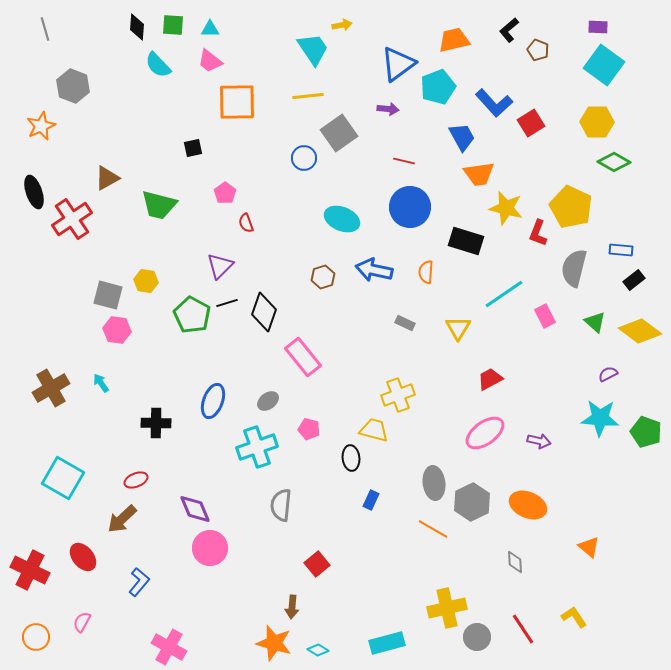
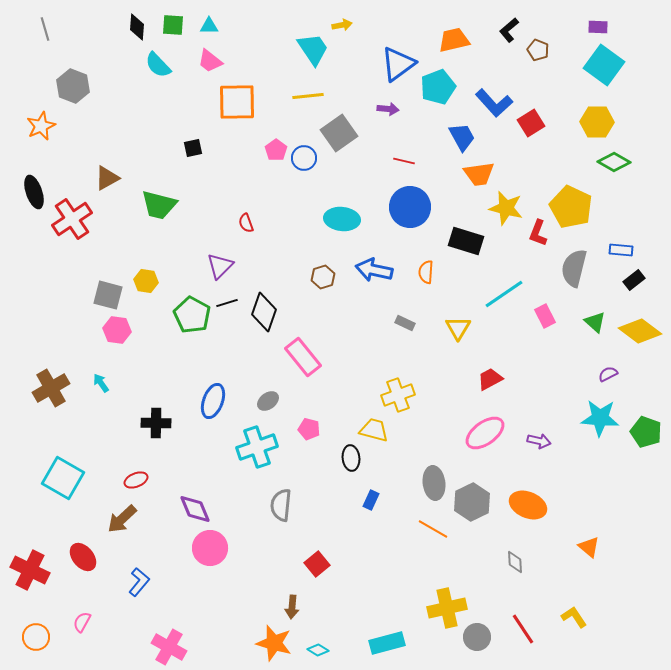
cyan triangle at (210, 29): moved 1 px left, 3 px up
pink pentagon at (225, 193): moved 51 px right, 43 px up
cyan ellipse at (342, 219): rotated 16 degrees counterclockwise
